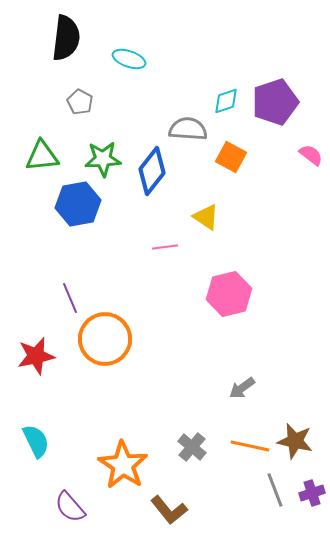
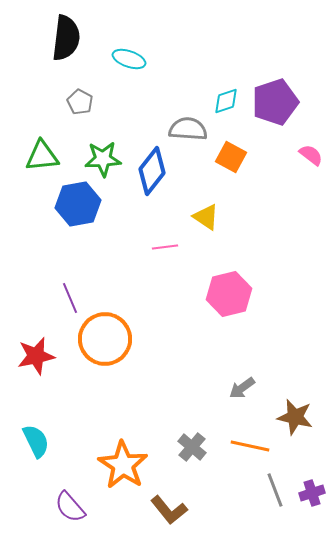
brown star: moved 24 px up
